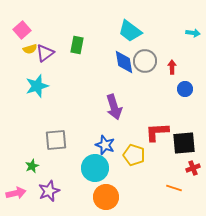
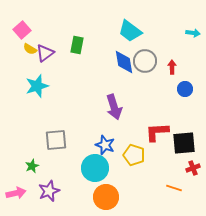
yellow semicircle: rotated 48 degrees clockwise
